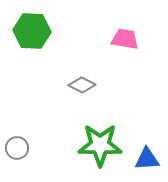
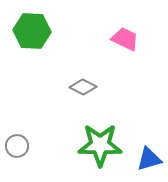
pink trapezoid: rotated 16 degrees clockwise
gray diamond: moved 1 px right, 2 px down
gray circle: moved 2 px up
blue triangle: moved 2 px right; rotated 12 degrees counterclockwise
